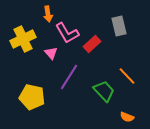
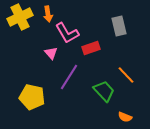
yellow cross: moved 3 px left, 22 px up
red rectangle: moved 1 px left, 4 px down; rotated 24 degrees clockwise
orange line: moved 1 px left, 1 px up
orange semicircle: moved 2 px left
